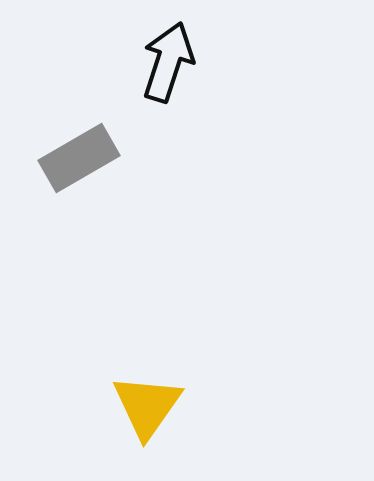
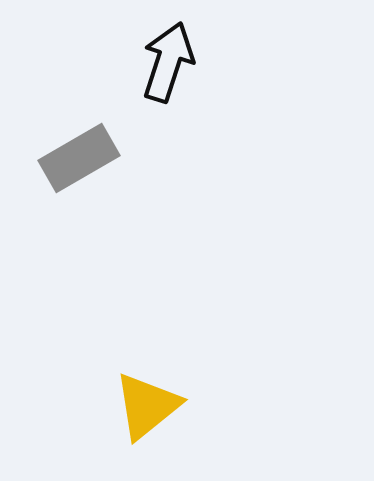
yellow triangle: rotated 16 degrees clockwise
